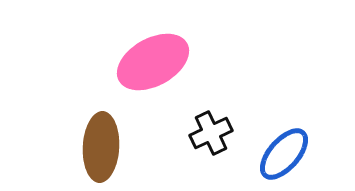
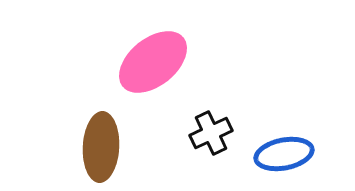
pink ellipse: rotated 10 degrees counterclockwise
blue ellipse: rotated 38 degrees clockwise
